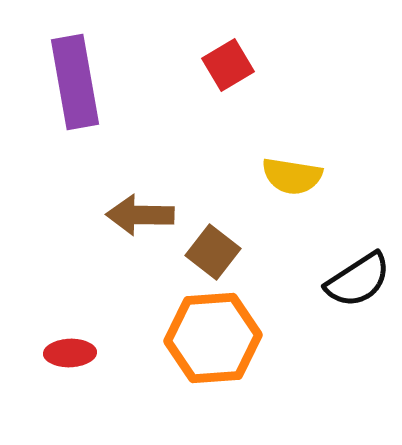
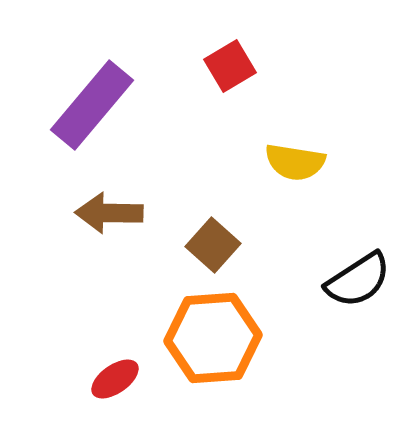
red square: moved 2 px right, 1 px down
purple rectangle: moved 17 px right, 23 px down; rotated 50 degrees clockwise
yellow semicircle: moved 3 px right, 14 px up
brown arrow: moved 31 px left, 2 px up
brown square: moved 7 px up; rotated 4 degrees clockwise
red ellipse: moved 45 px right, 26 px down; rotated 33 degrees counterclockwise
